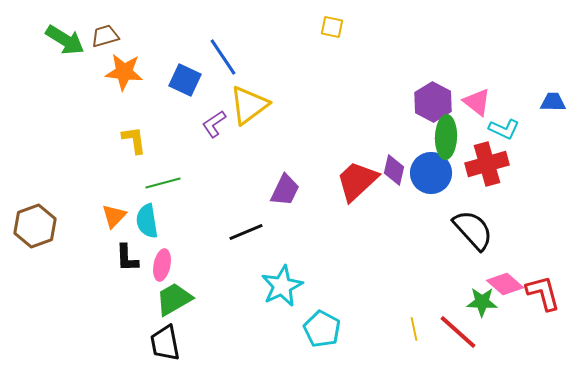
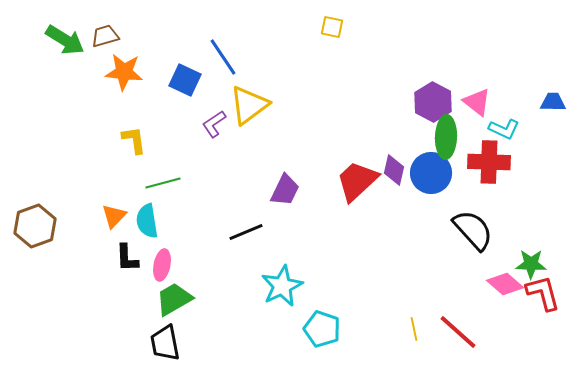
red cross: moved 2 px right, 2 px up; rotated 18 degrees clockwise
green star: moved 49 px right, 38 px up
cyan pentagon: rotated 9 degrees counterclockwise
